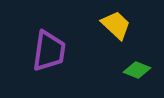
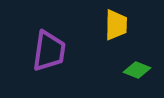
yellow trapezoid: rotated 48 degrees clockwise
